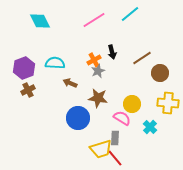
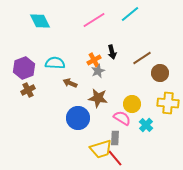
cyan cross: moved 4 px left, 2 px up
